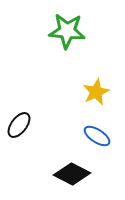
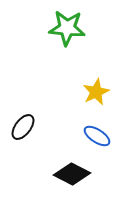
green star: moved 3 px up
black ellipse: moved 4 px right, 2 px down
